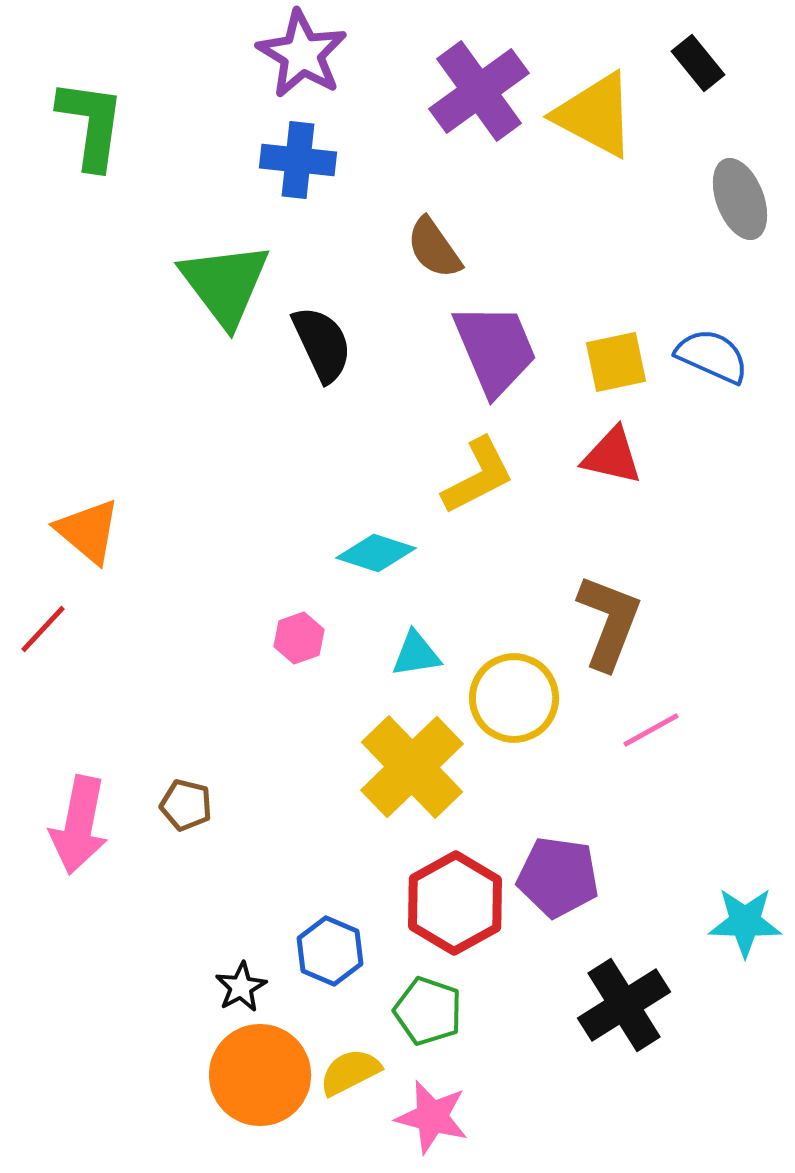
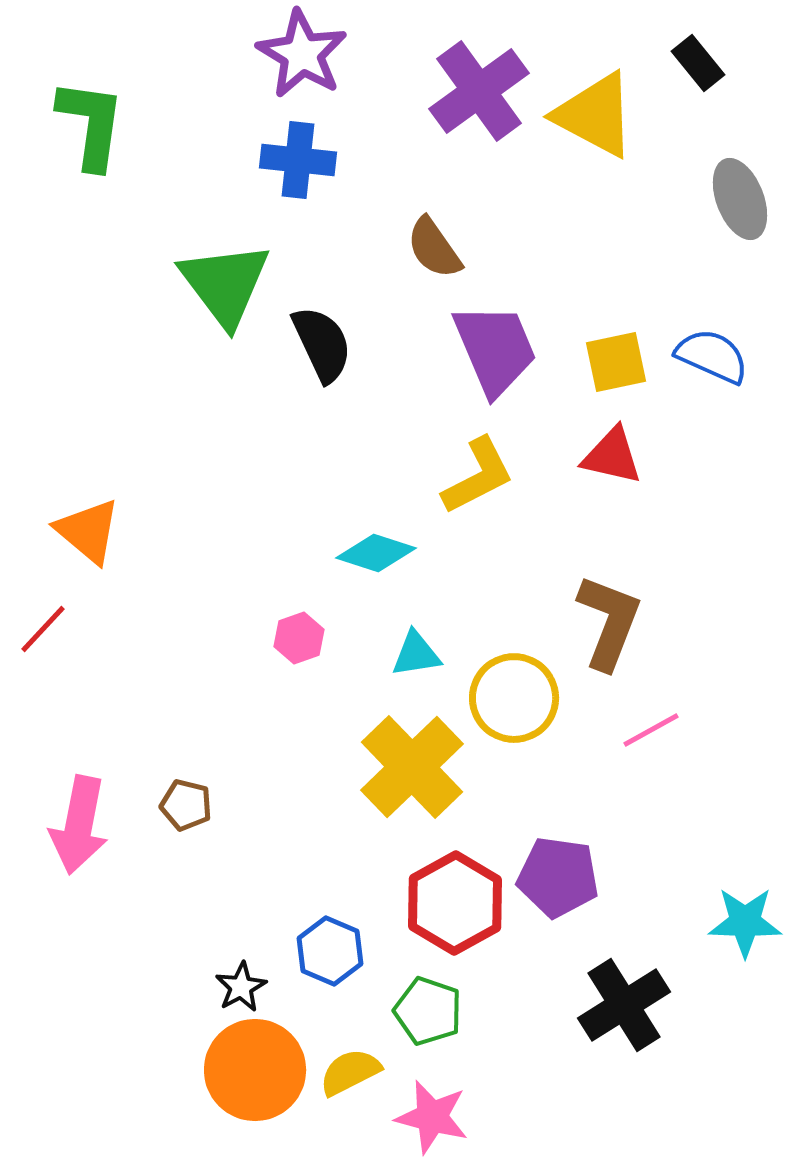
orange circle: moved 5 px left, 5 px up
